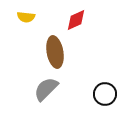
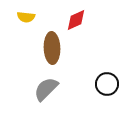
brown ellipse: moved 3 px left, 4 px up; rotated 8 degrees clockwise
black circle: moved 2 px right, 10 px up
